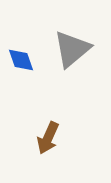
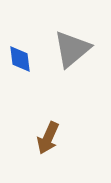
blue diamond: moved 1 px left, 1 px up; rotated 12 degrees clockwise
